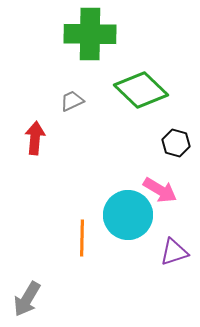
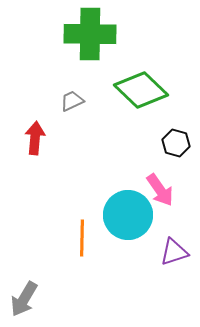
pink arrow: rotated 24 degrees clockwise
gray arrow: moved 3 px left
